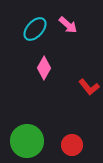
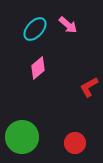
pink diamond: moved 6 px left; rotated 20 degrees clockwise
red L-shape: rotated 100 degrees clockwise
green circle: moved 5 px left, 4 px up
red circle: moved 3 px right, 2 px up
